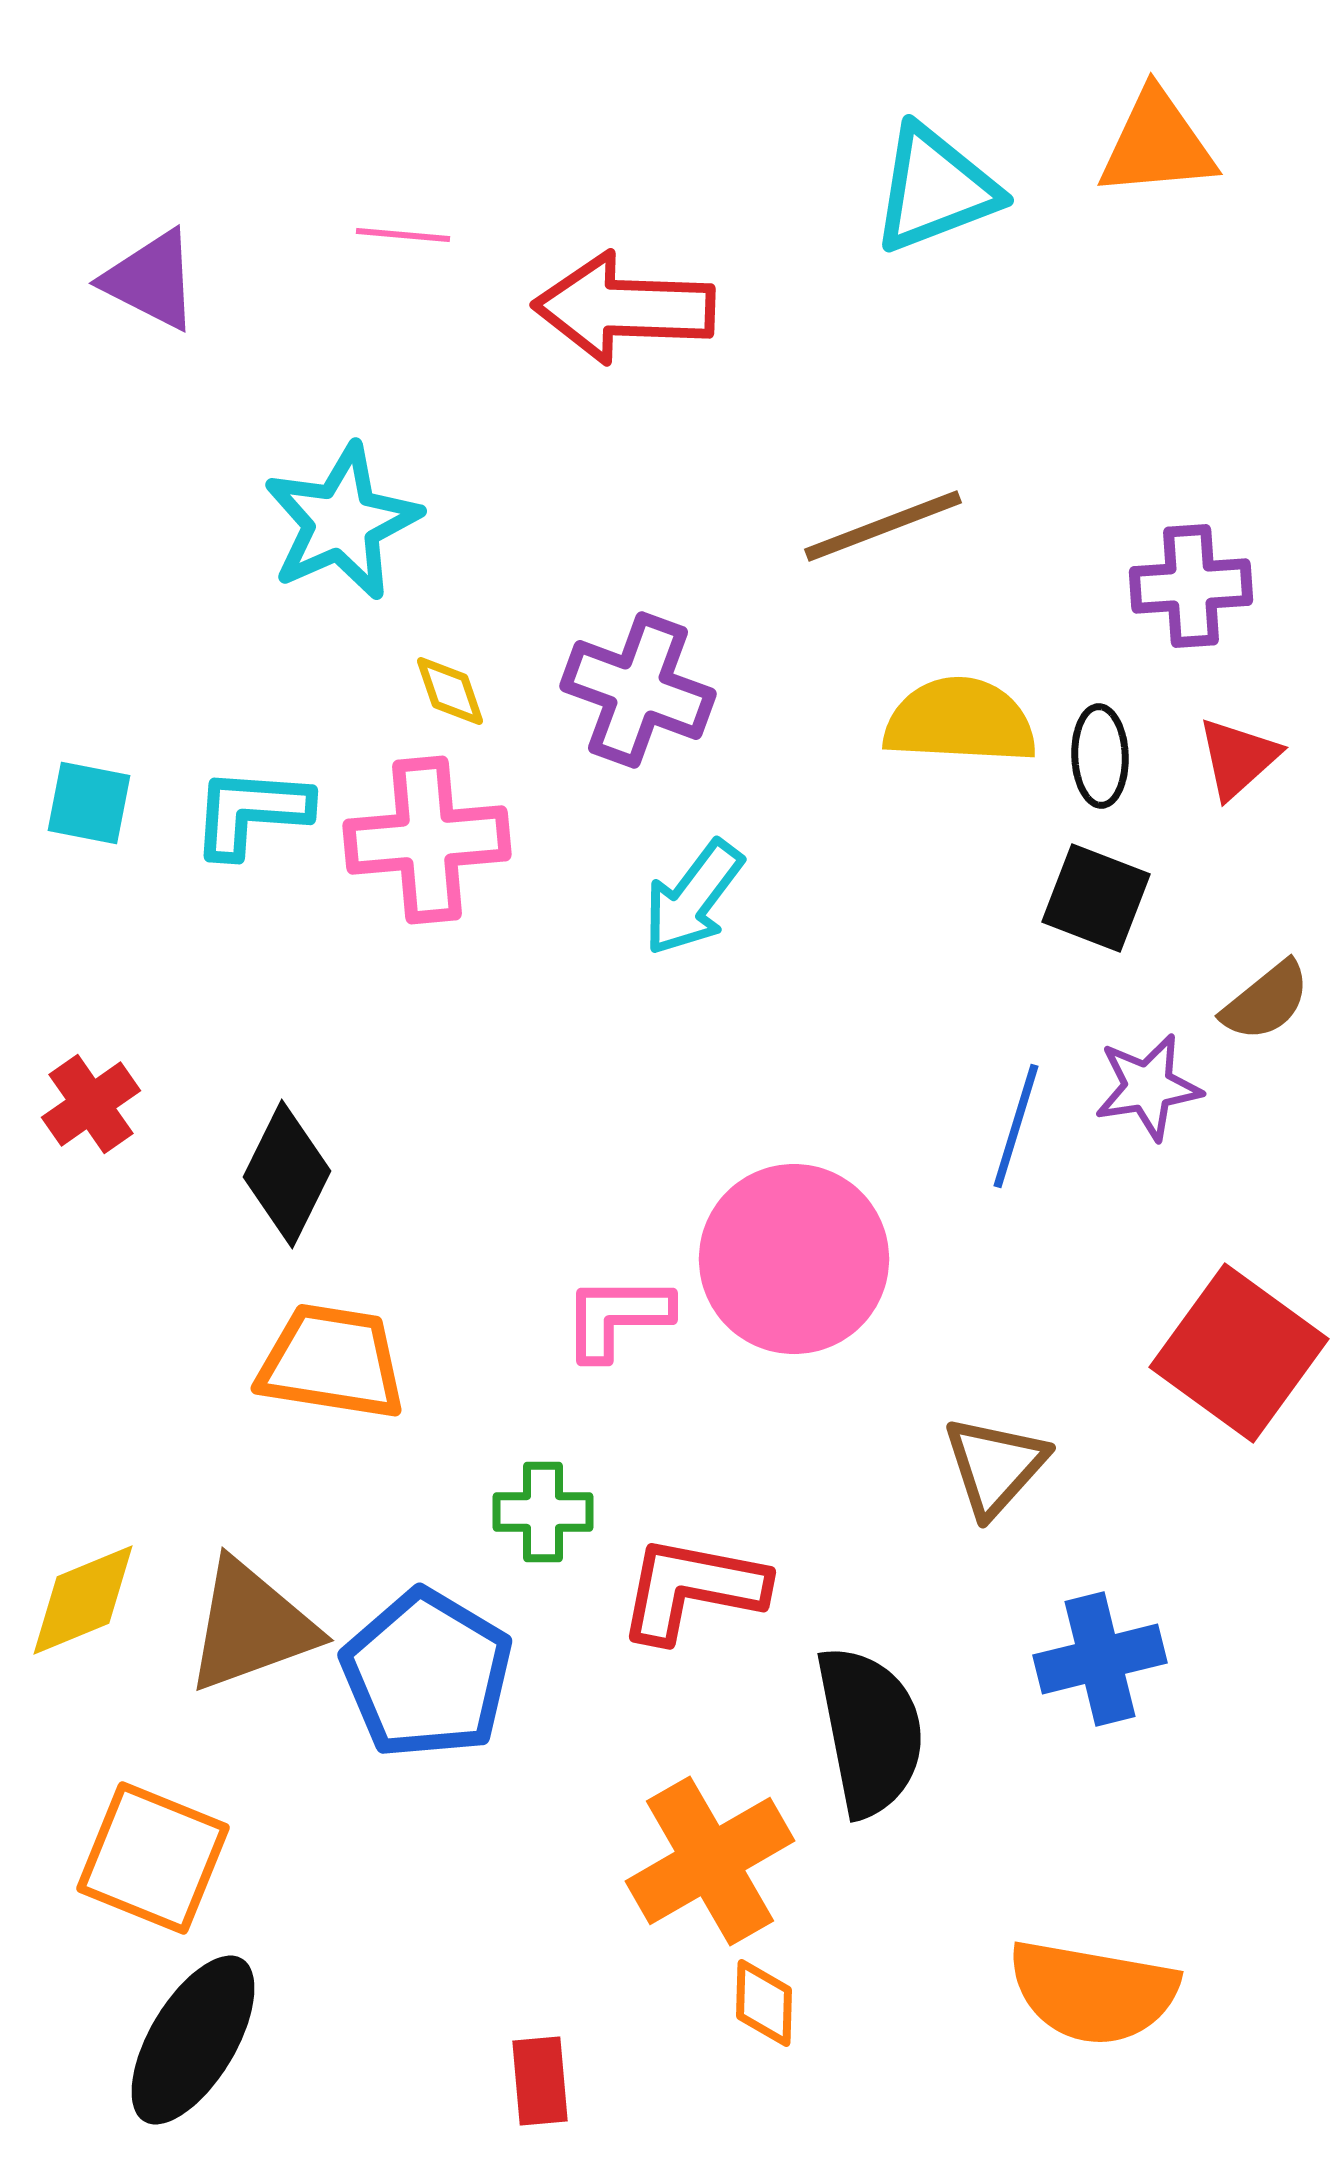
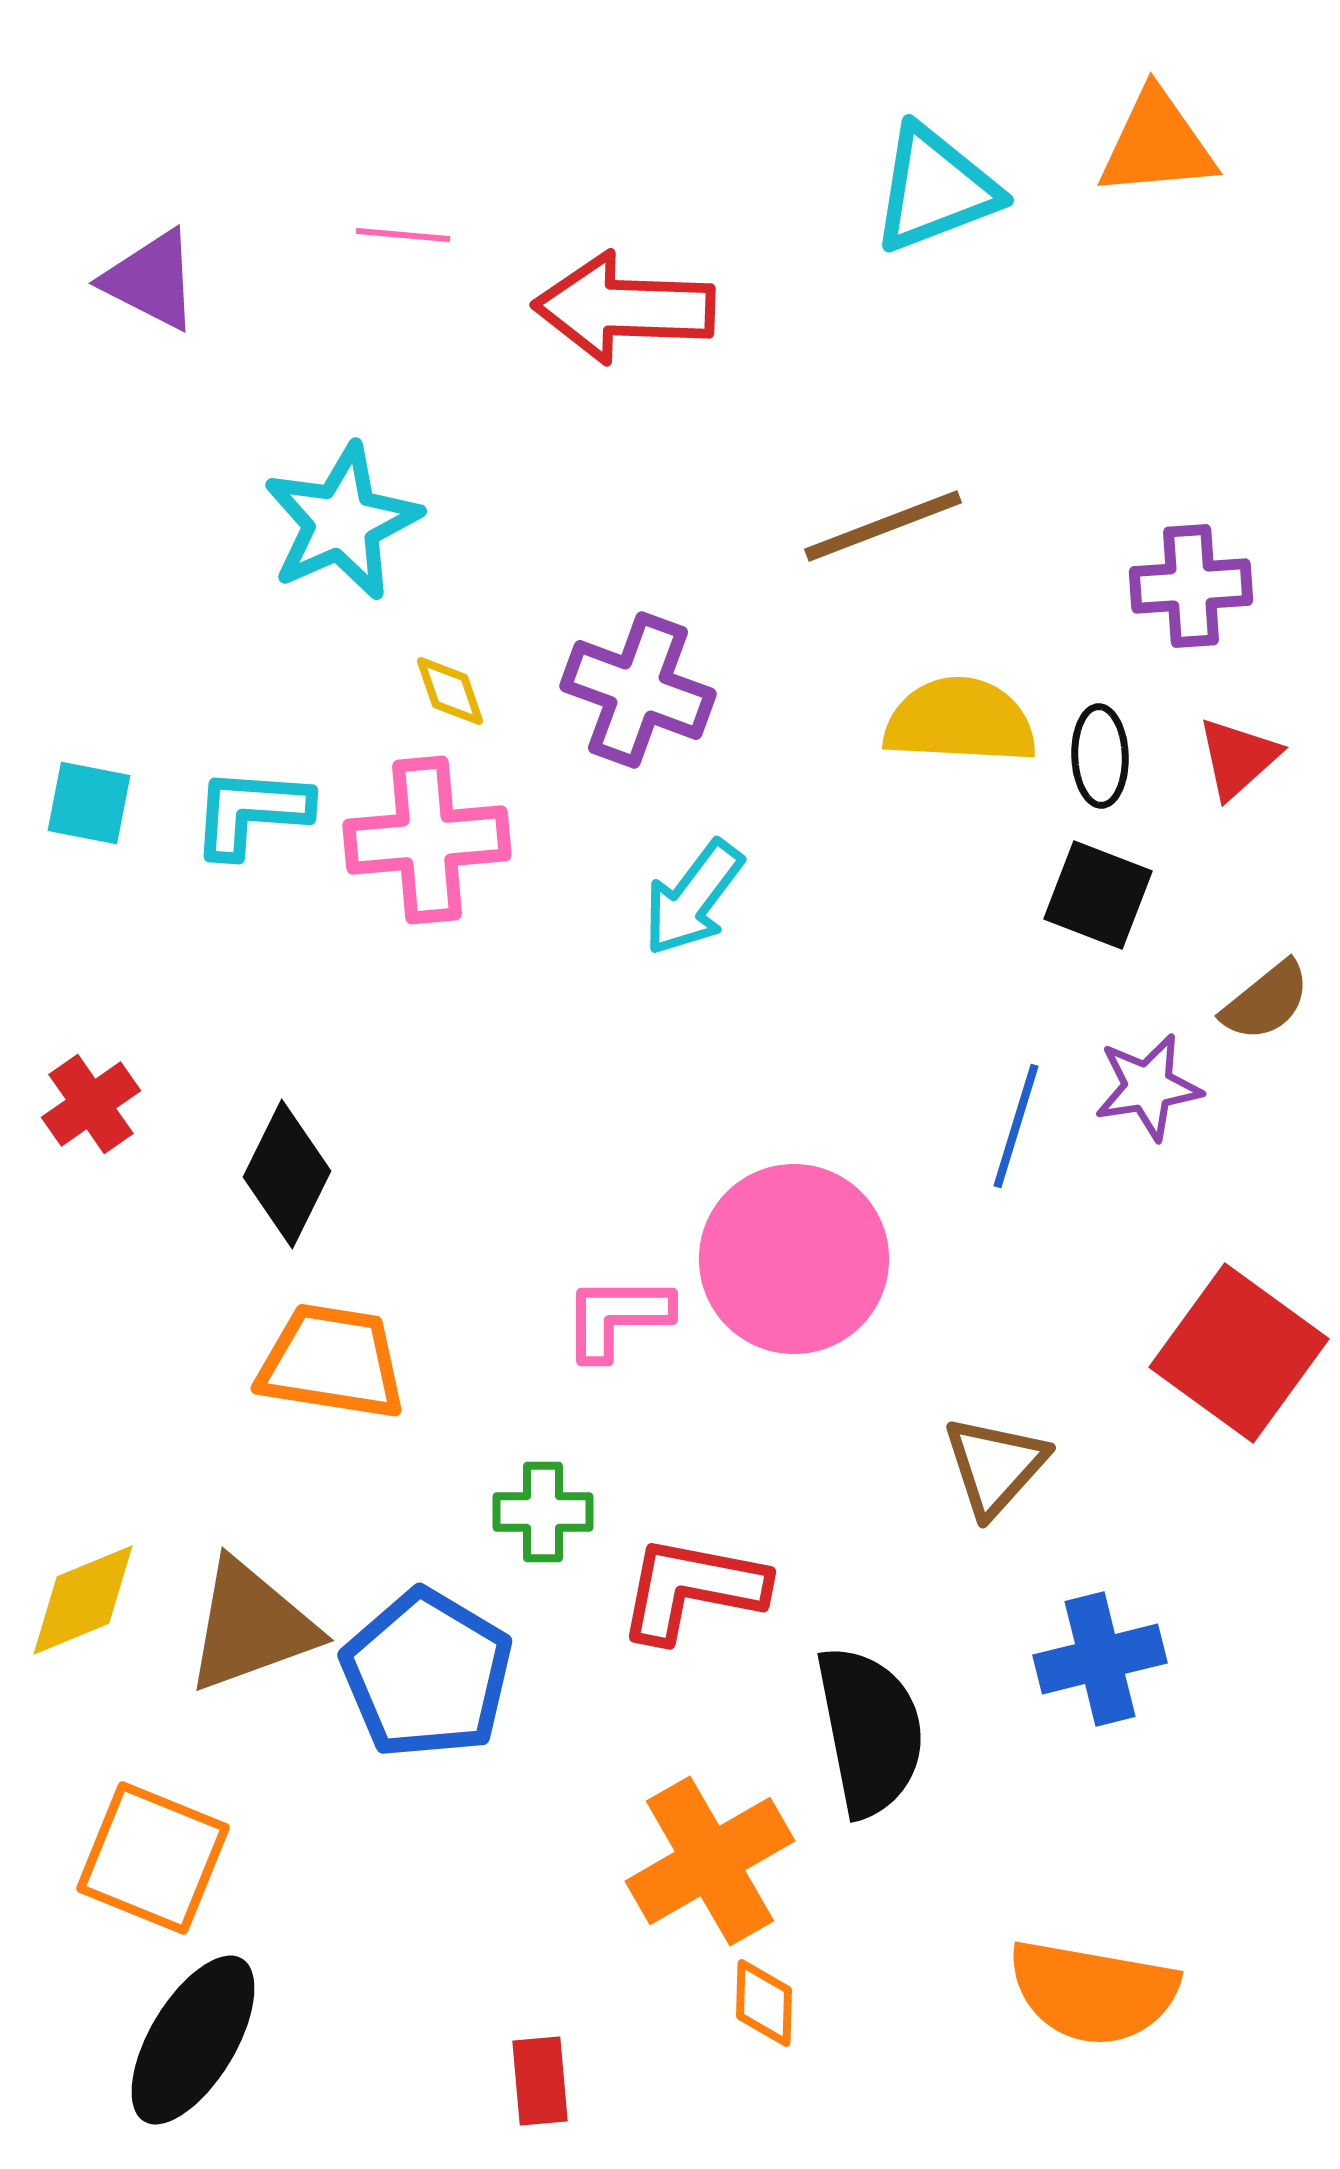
black square at (1096, 898): moved 2 px right, 3 px up
